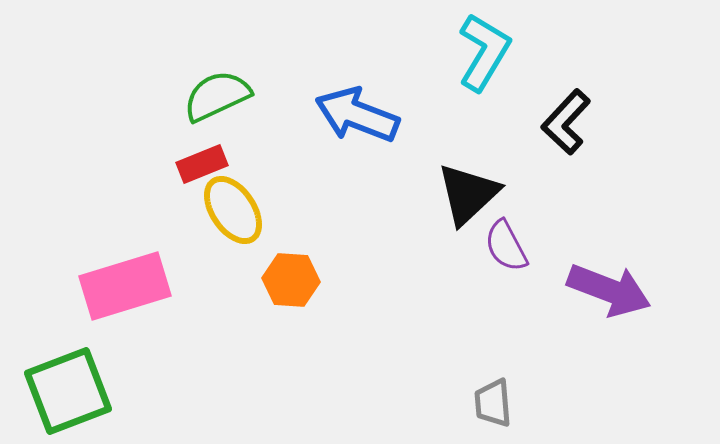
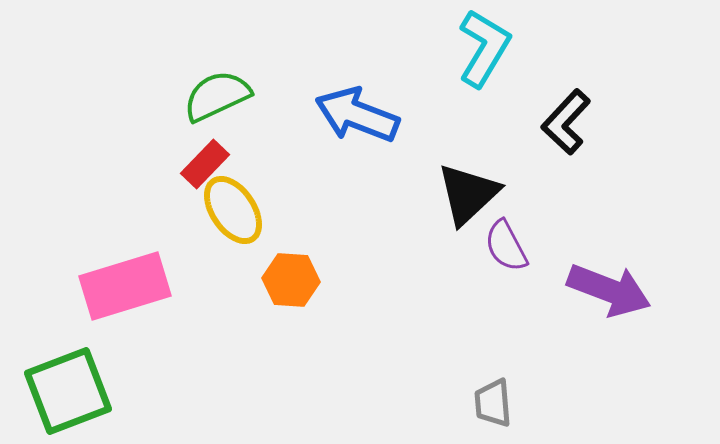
cyan L-shape: moved 4 px up
red rectangle: moved 3 px right; rotated 24 degrees counterclockwise
